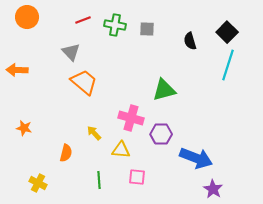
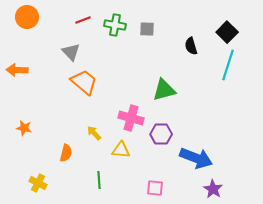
black semicircle: moved 1 px right, 5 px down
pink square: moved 18 px right, 11 px down
